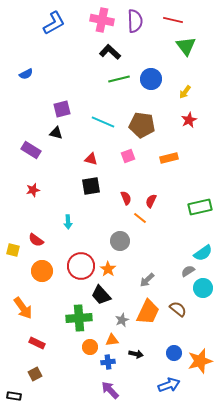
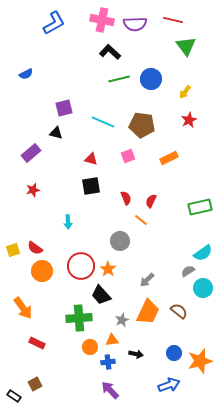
purple semicircle at (135, 21): moved 3 px down; rotated 90 degrees clockwise
purple square at (62, 109): moved 2 px right, 1 px up
purple rectangle at (31, 150): moved 3 px down; rotated 72 degrees counterclockwise
orange rectangle at (169, 158): rotated 12 degrees counterclockwise
orange line at (140, 218): moved 1 px right, 2 px down
red semicircle at (36, 240): moved 1 px left, 8 px down
yellow square at (13, 250): rotated 32 degrees counterclockwise
brown semicircle at (178, 309): moved 1 px right, 2 px down
brown square at (35, 374): moved 10 px down
black rectangle at (14, 396): rotated 24 degrees clockwise
